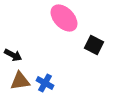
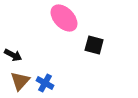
black square: rotated 12 degrees counterclockwise
brown triangle: rotated 40 degrees counterclockwise
